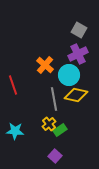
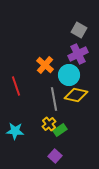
red line: moved 3 px right, 1 px down
